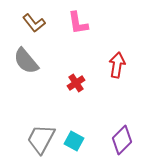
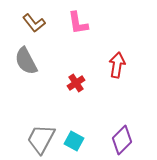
gray semicircle: rotated 12 degrees clockwise
